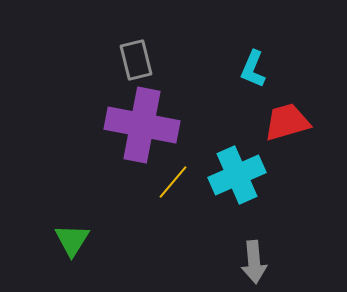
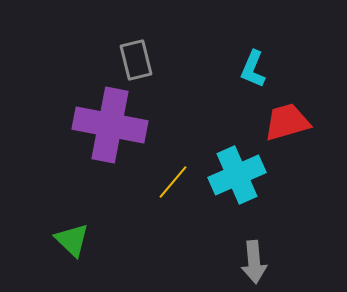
purple cross: moved 32 px left
green triangle: rotated 18 degrees counterclockwise
